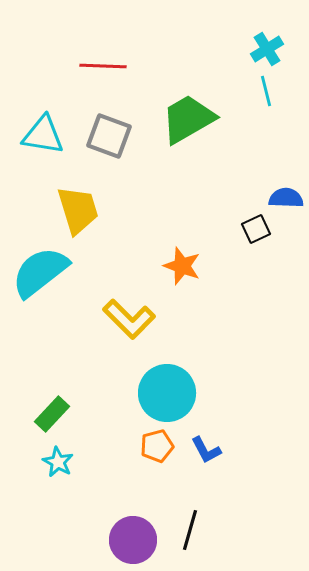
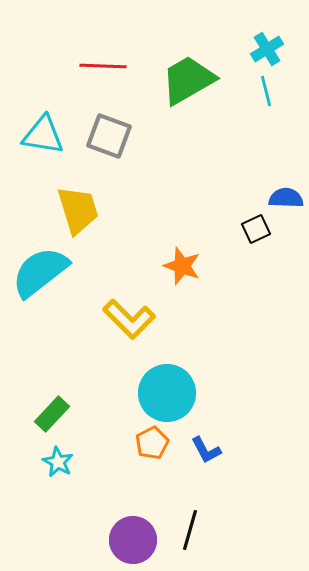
green trapezoid: moved 39 px up
orange pentagon: moved 5 px left, 3 px up; rotated 12 degrees counterclockwise
